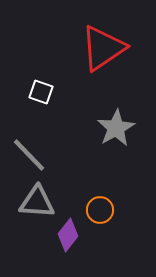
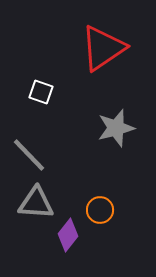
gray star: rotated 15 degrees clockwise
gray triangle: moved 1 px left, 1 px down
